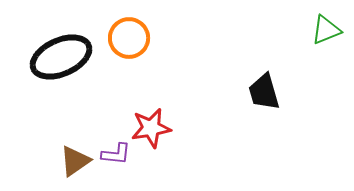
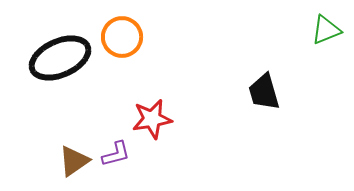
orange circle: moved 7 px left, 1 px up
black ellipse: moved 1 px left, 1 px down
red star: moved 1 px right, 9 px up
purple L-shape: rotated 20 degrees counterclockwise
brown triangle: moved 1 px left
